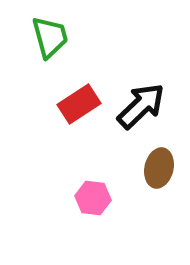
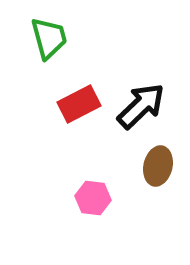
green trapezoid: moved 1 px left, 1 px down
red rectangle: rotated 6 degrees clockwise
brown ellipse: moved 1 px left, 2 px up
